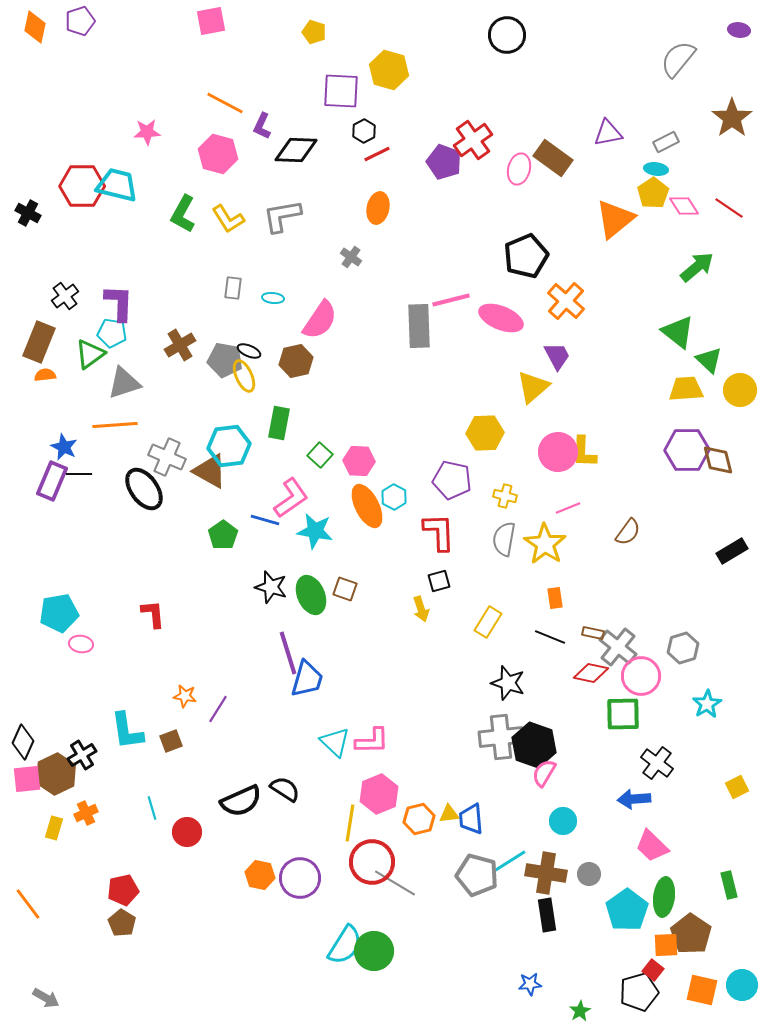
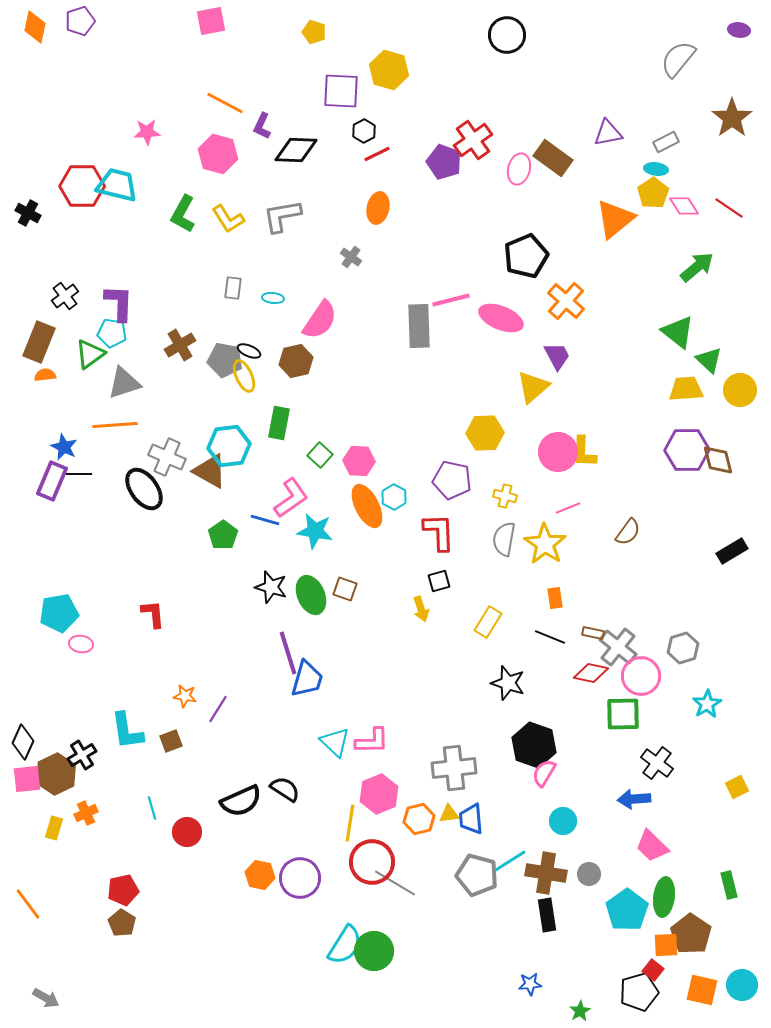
gray cross at (501, 737): moved 47 px left, 31 px down
